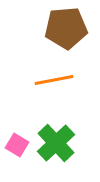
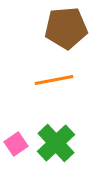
pink square: moved 1 px left, 1 px up; rotated 25 degrees clockwise
